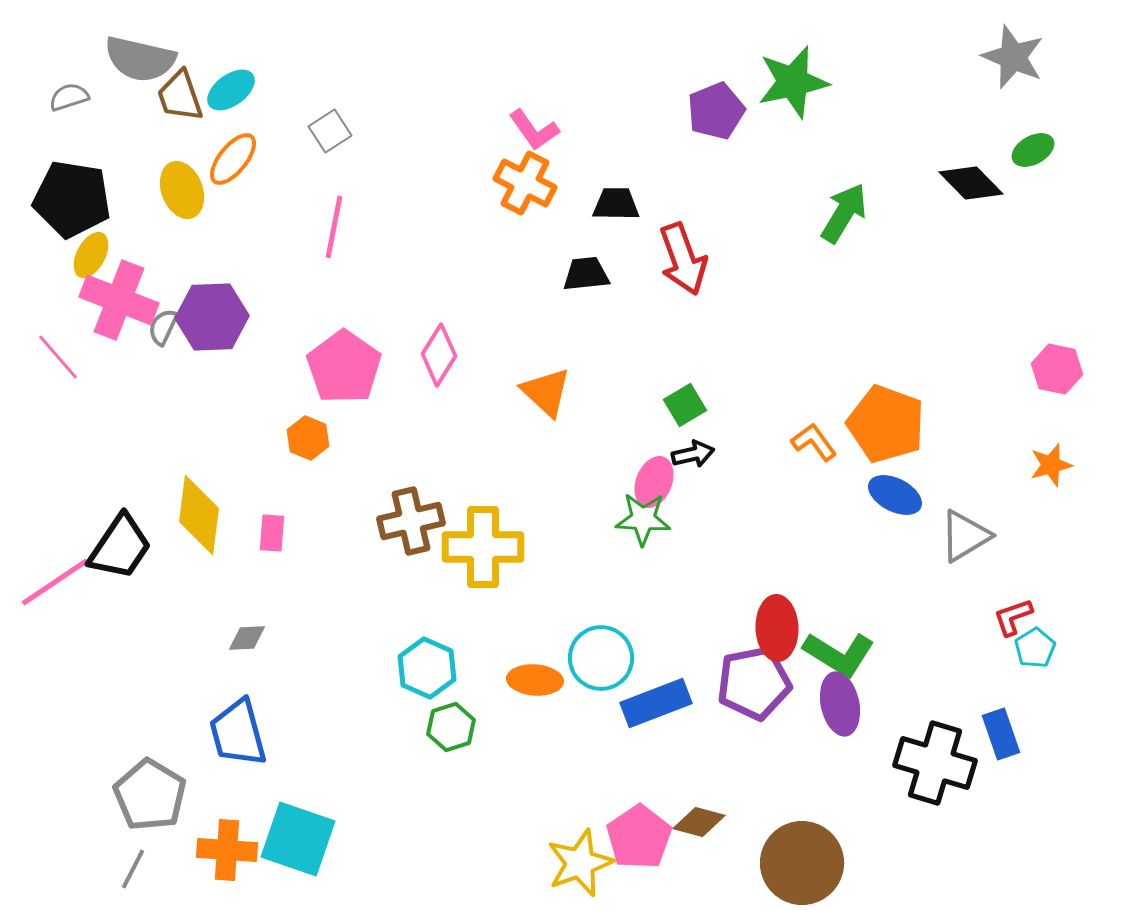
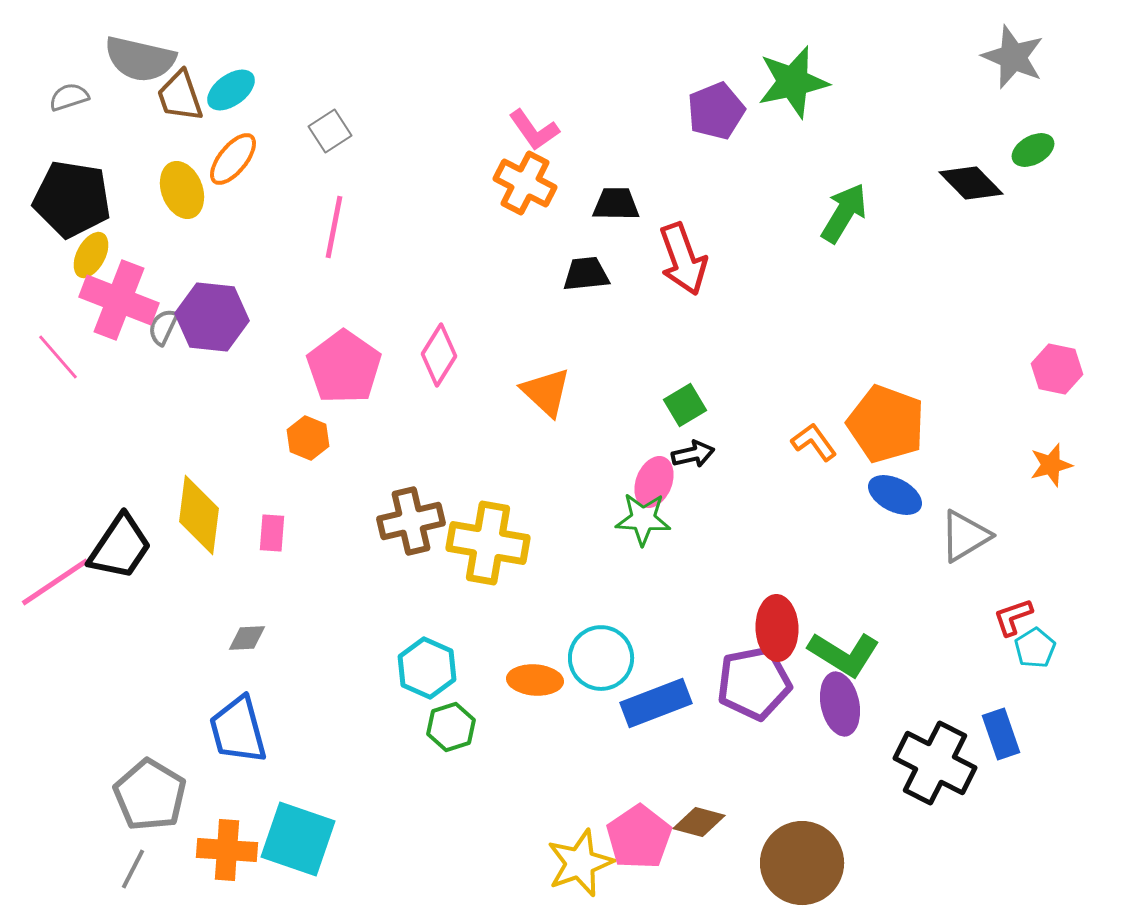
purple hexagon at (212, 317): rotated 8 degrees clockwise
yellow cross at (483, 547): moved 5 px right, 4 px up; rotated 10 degrees clockwise
green L-shape at (839, 654): moved 5 px right
blue trapezoid at (238, 733): moved 3 px up
black cross at (935, 763): rotated 10 degrees clockwise
